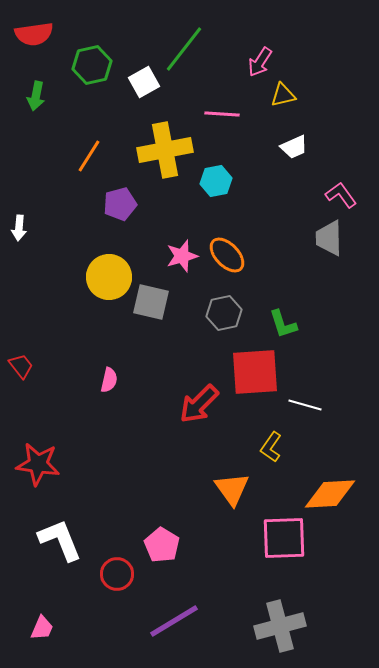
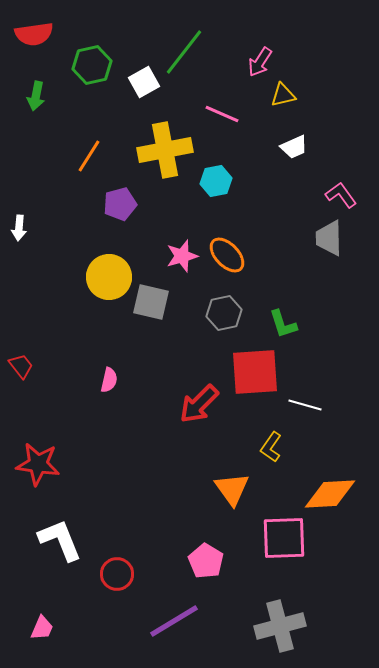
green line: moved 3 px down
pink line: rotated 20 degrees clockwise
pink pentagon: moved 44 px right, 16 px down
